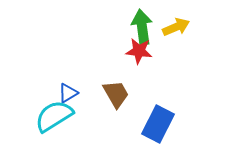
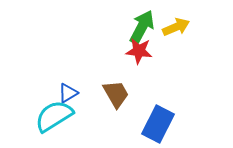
green arrow: rotated 36 degrees clockwise
